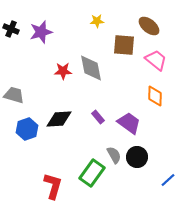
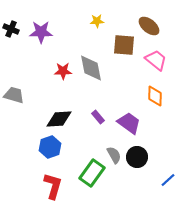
purple star: rotated 15 degrees clockwise
blue hexagon: moved 23 px right, 18 px down
